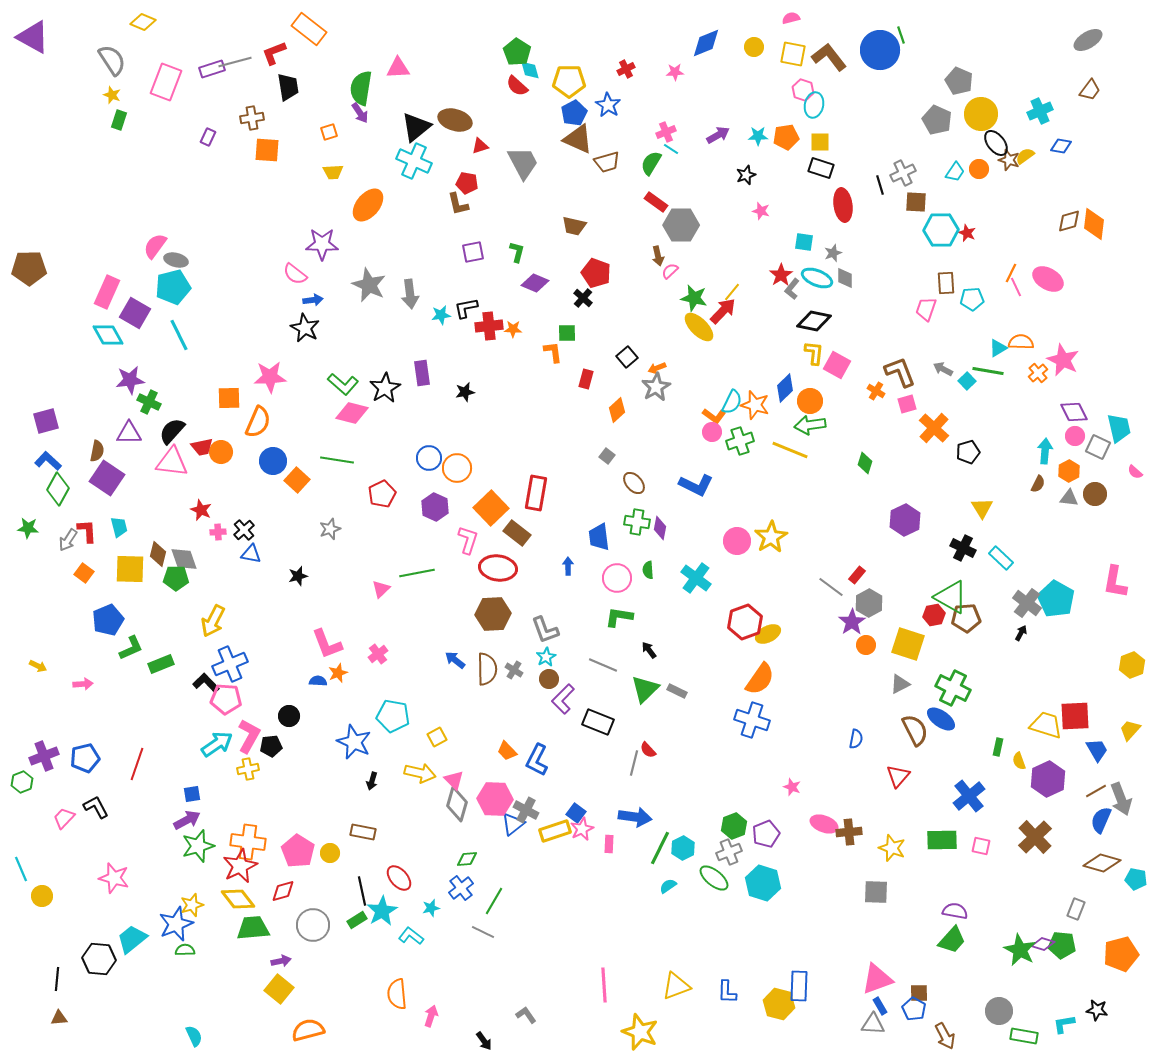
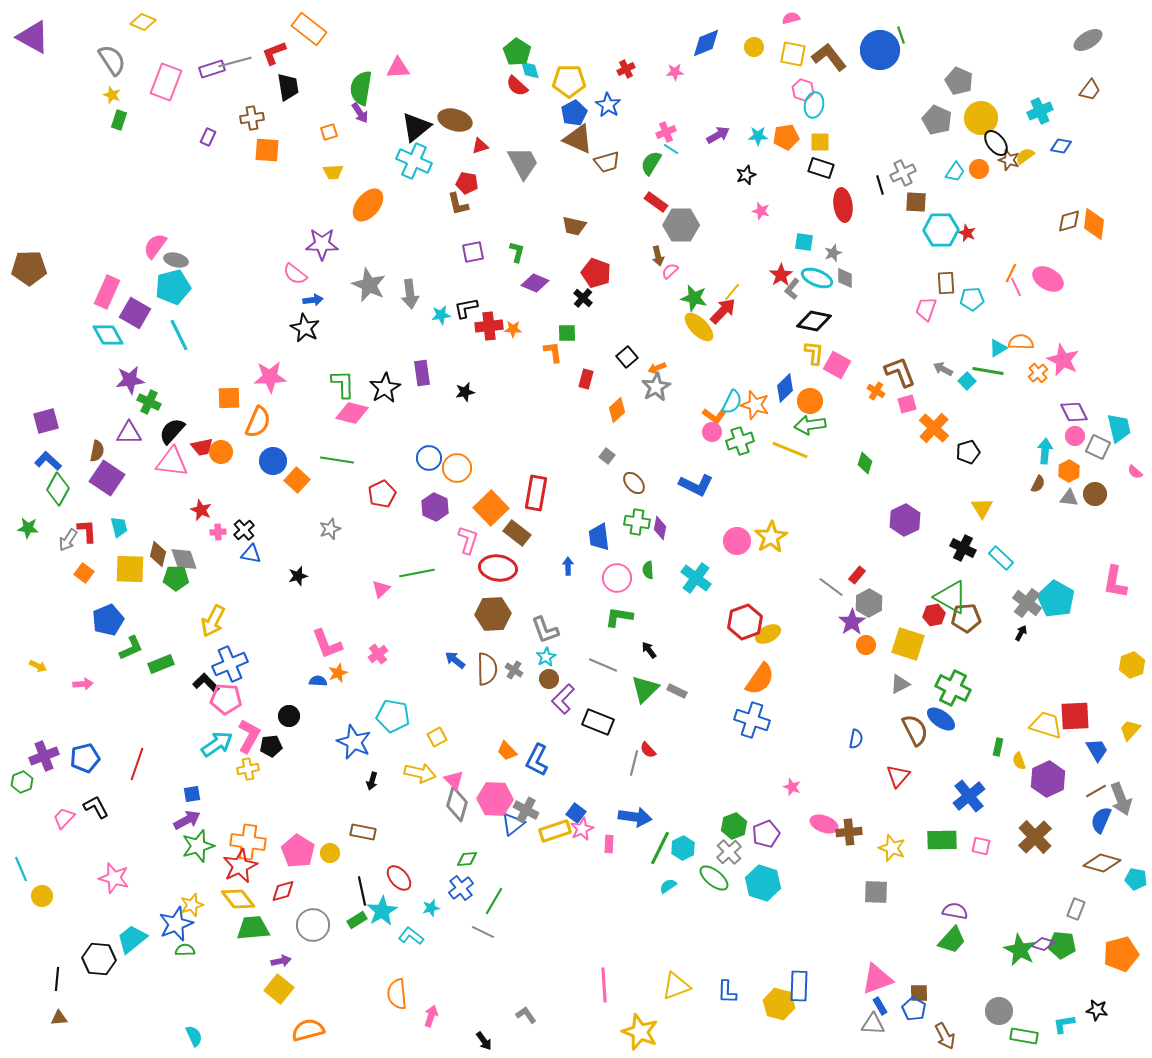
yellow circle at (981, 114): moved 4 px down
green L-shape at (343, 384): rotated 132 degrees counterclockwise
gray cross at (729, 852): rotated 20 degrees counterclockwise
